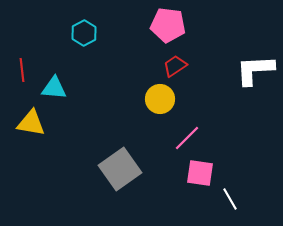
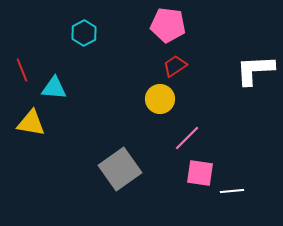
red line: rotated 15 degrees counterclockwise
white line: moved 2 px right, 8 px up; rotated 65 degrees counterclockwise
